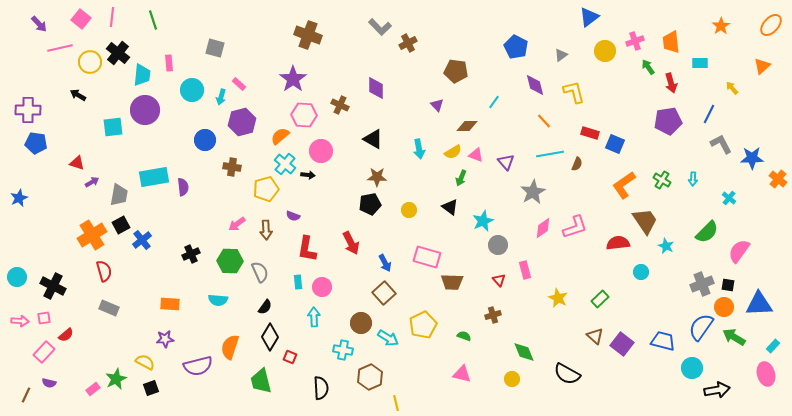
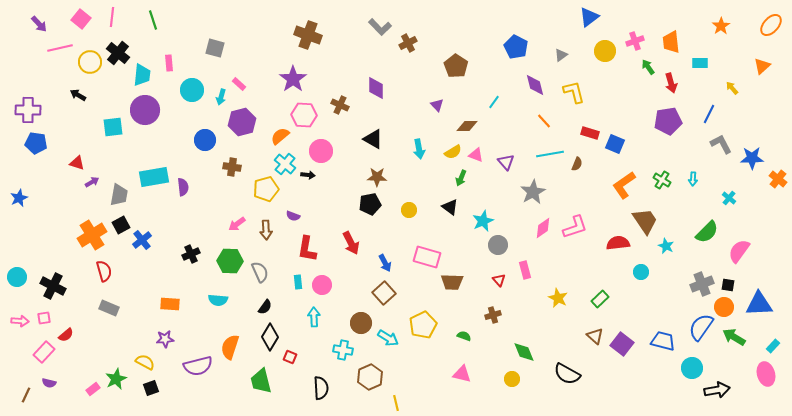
brown pentagon at (456, 71): moved 5 px up; rotated 25 degrees clockwise
pink circle at (322, 287): moved 2 px up
